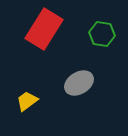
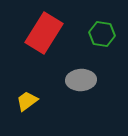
red rectangle: moved 4 px down
gray ellipse: moved 2 px right, 3 px up; rotated 28 degrees clockwise
